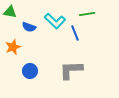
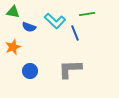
green triangle: moved 3 px right
gray L-shape: moved 1 px left, 1 px up
